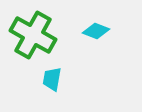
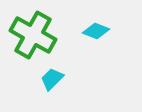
cyan trapezoid: rotated 35 degrees clockwise
